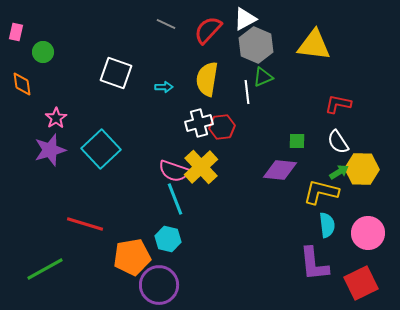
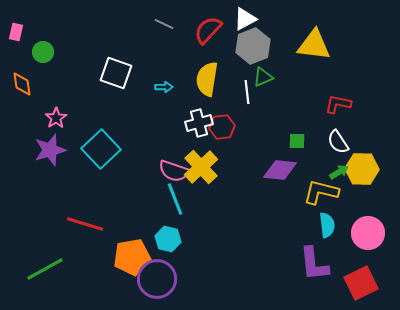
gray line: moved 2 px left
gray hexagon: moved 3 px left, 1 px down; rotated 16 degrees clockwise
purple circle: moved 2 px left, 6 px up
